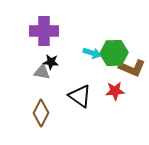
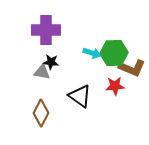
purple cross: moved 2 px right, 1 px up
red star: moved 5 px up
